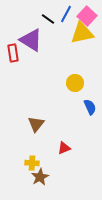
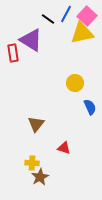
red triangle: rotated 40 degrees clockwise
